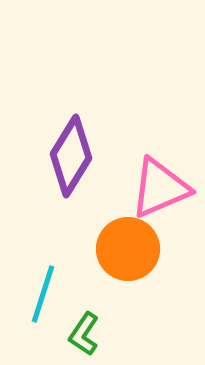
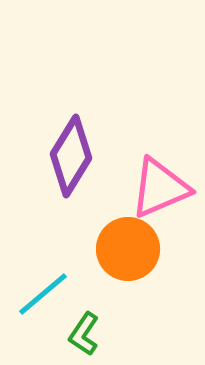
cyan line: rotated 32 degrees clockwise
